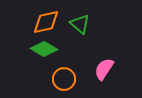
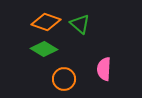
orange diamond: rotated 32 degrees clockwise
pink semicircle: rotated 30 degrees counterclockwise
